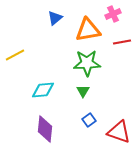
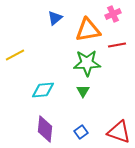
red line: moved 5 px left, 3 px down
blue square: moved 8 px left, 12 px down
